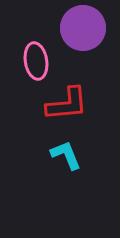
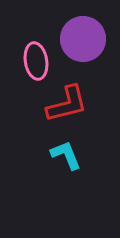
purple circle: moved 11 px down
red L-shape: rotated 9 degrees counterclockwise
